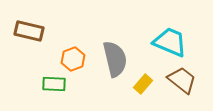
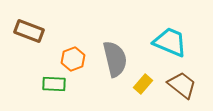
brown rectangle: rotated 8 degrees clockwise
brown trapezoid: moved 5 px down
